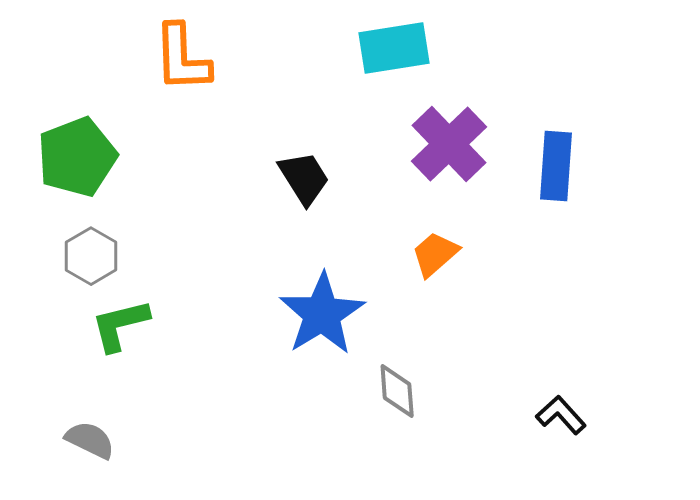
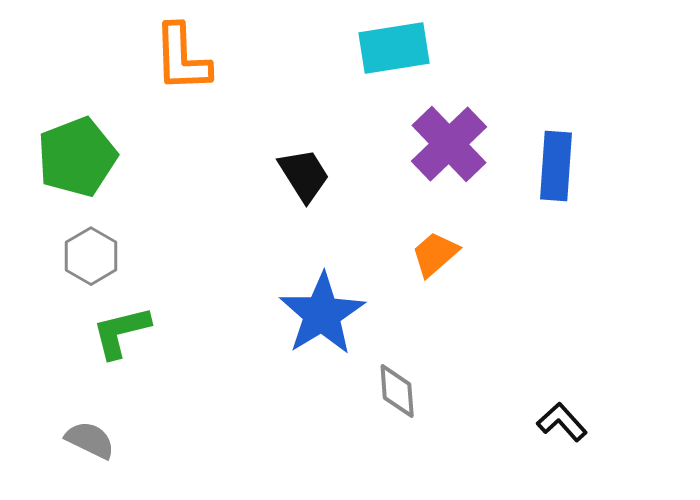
black trapezoid: moved 3 px up
green L-shape: moved 1 px right, 7 px down
black L-shape: moved 1 px right, 7 px down
